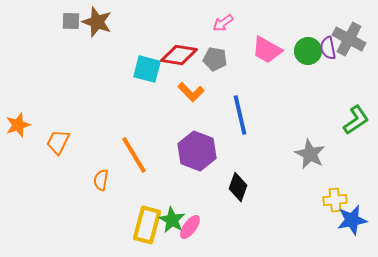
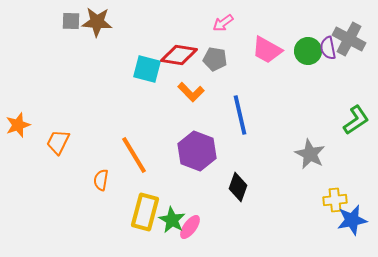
brown star: rotated 16 degrees counterclockwise
yellow rectangle: moved 2 px left, 13 px up
